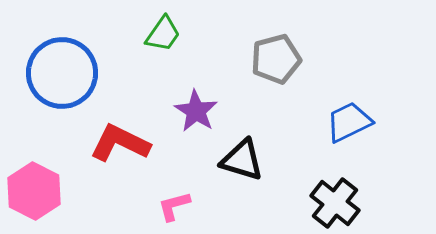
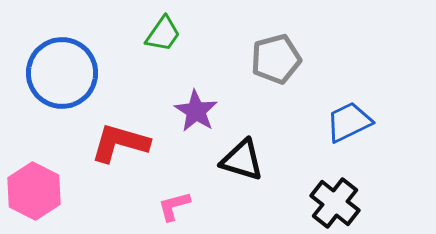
red L-shape: rotated 10 degrees counterclockwise
